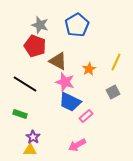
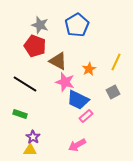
blue trapezoid: moved 8 px right, 2 px up
